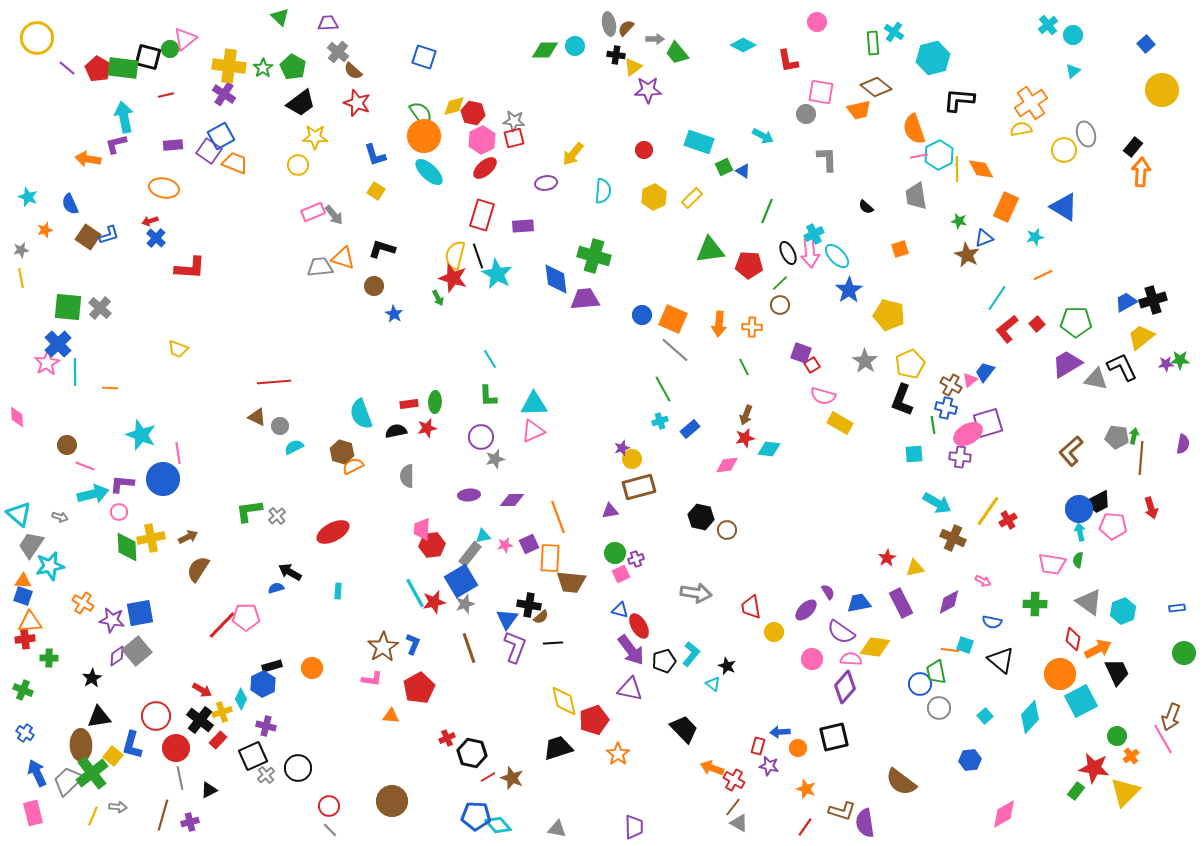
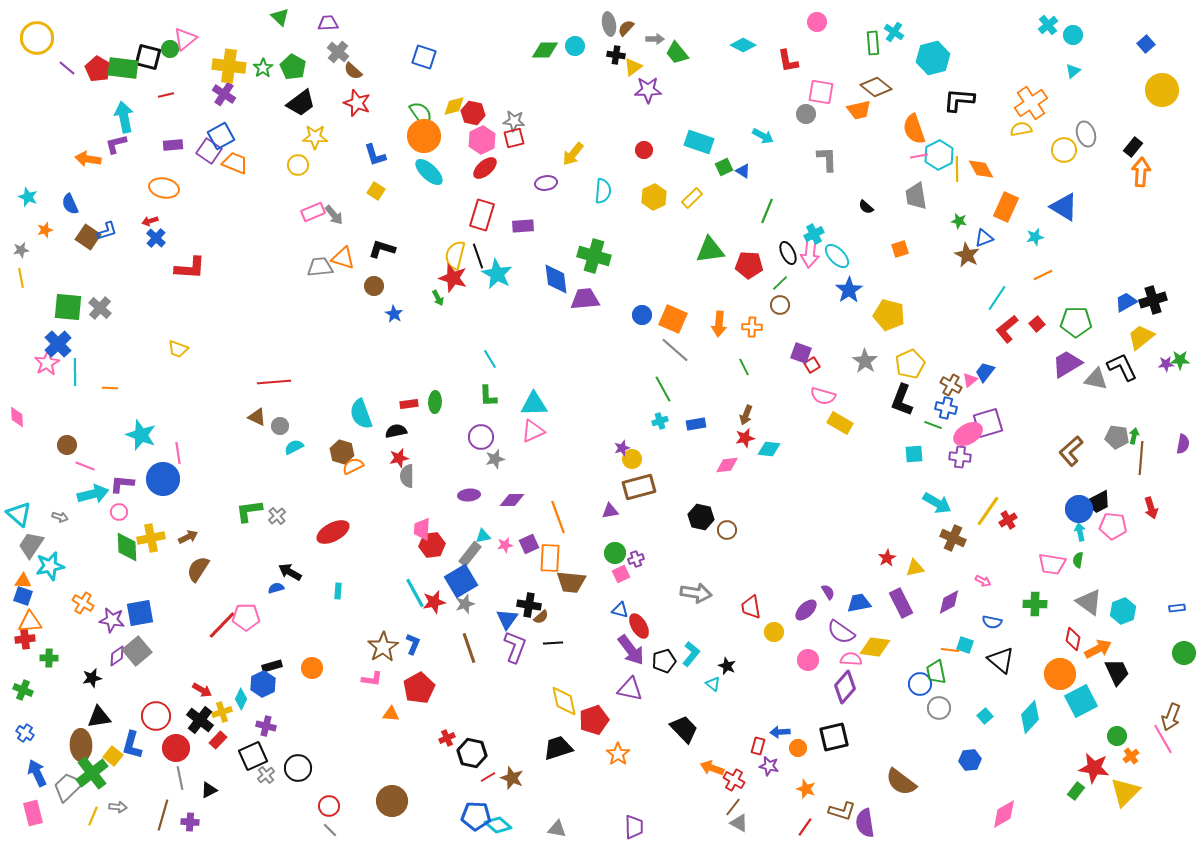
blue L-shape at (109, 235): moved 2 px left, 4 px up
pink arrow at (810, 253): rotated 12 degrees clockwise
green line at (933, 425): rotated 60 degrees counterclockwise
red star at (427, 428): moved 28 px left, 30 px down
blue rectangle at (690, 429): moved 6 px right, 5 px up; rotated 30 degrees clockwise
pink circle at (812, 659): moved 4 px left, 1 px down
black star at (92, 678): rotated 18 degrees clockwise
orange triangle at (391, 716): moved 2 px up
gray trapezoid at (68, 781): moved 6 px down
purple cross at (190, 822): rotated 18 degrees clockwise
cyan diamond at (498, 825): rotated 8 degrees counterclockwise
